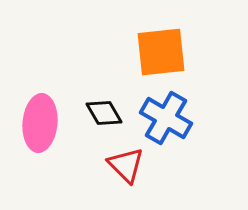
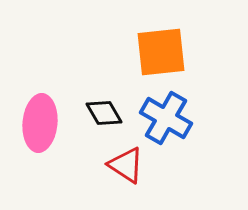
red triangle: rotated 12 degrees counterclockwise
